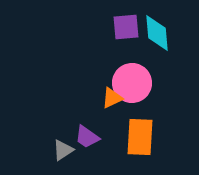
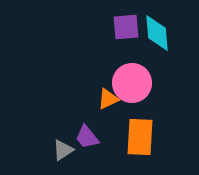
orange triangle: moved 4 px left, 1 px down
purple trapezoid: rotated 16 degrees clockwise
